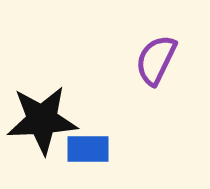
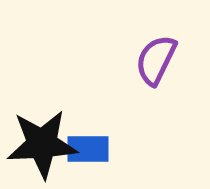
black star: moved 24 px down
